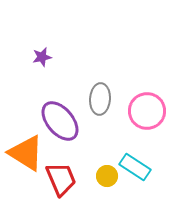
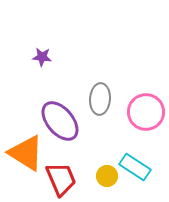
purple star: rotated 18 degrees clockwise
pink circle: moved 1 px left, 1 px down
